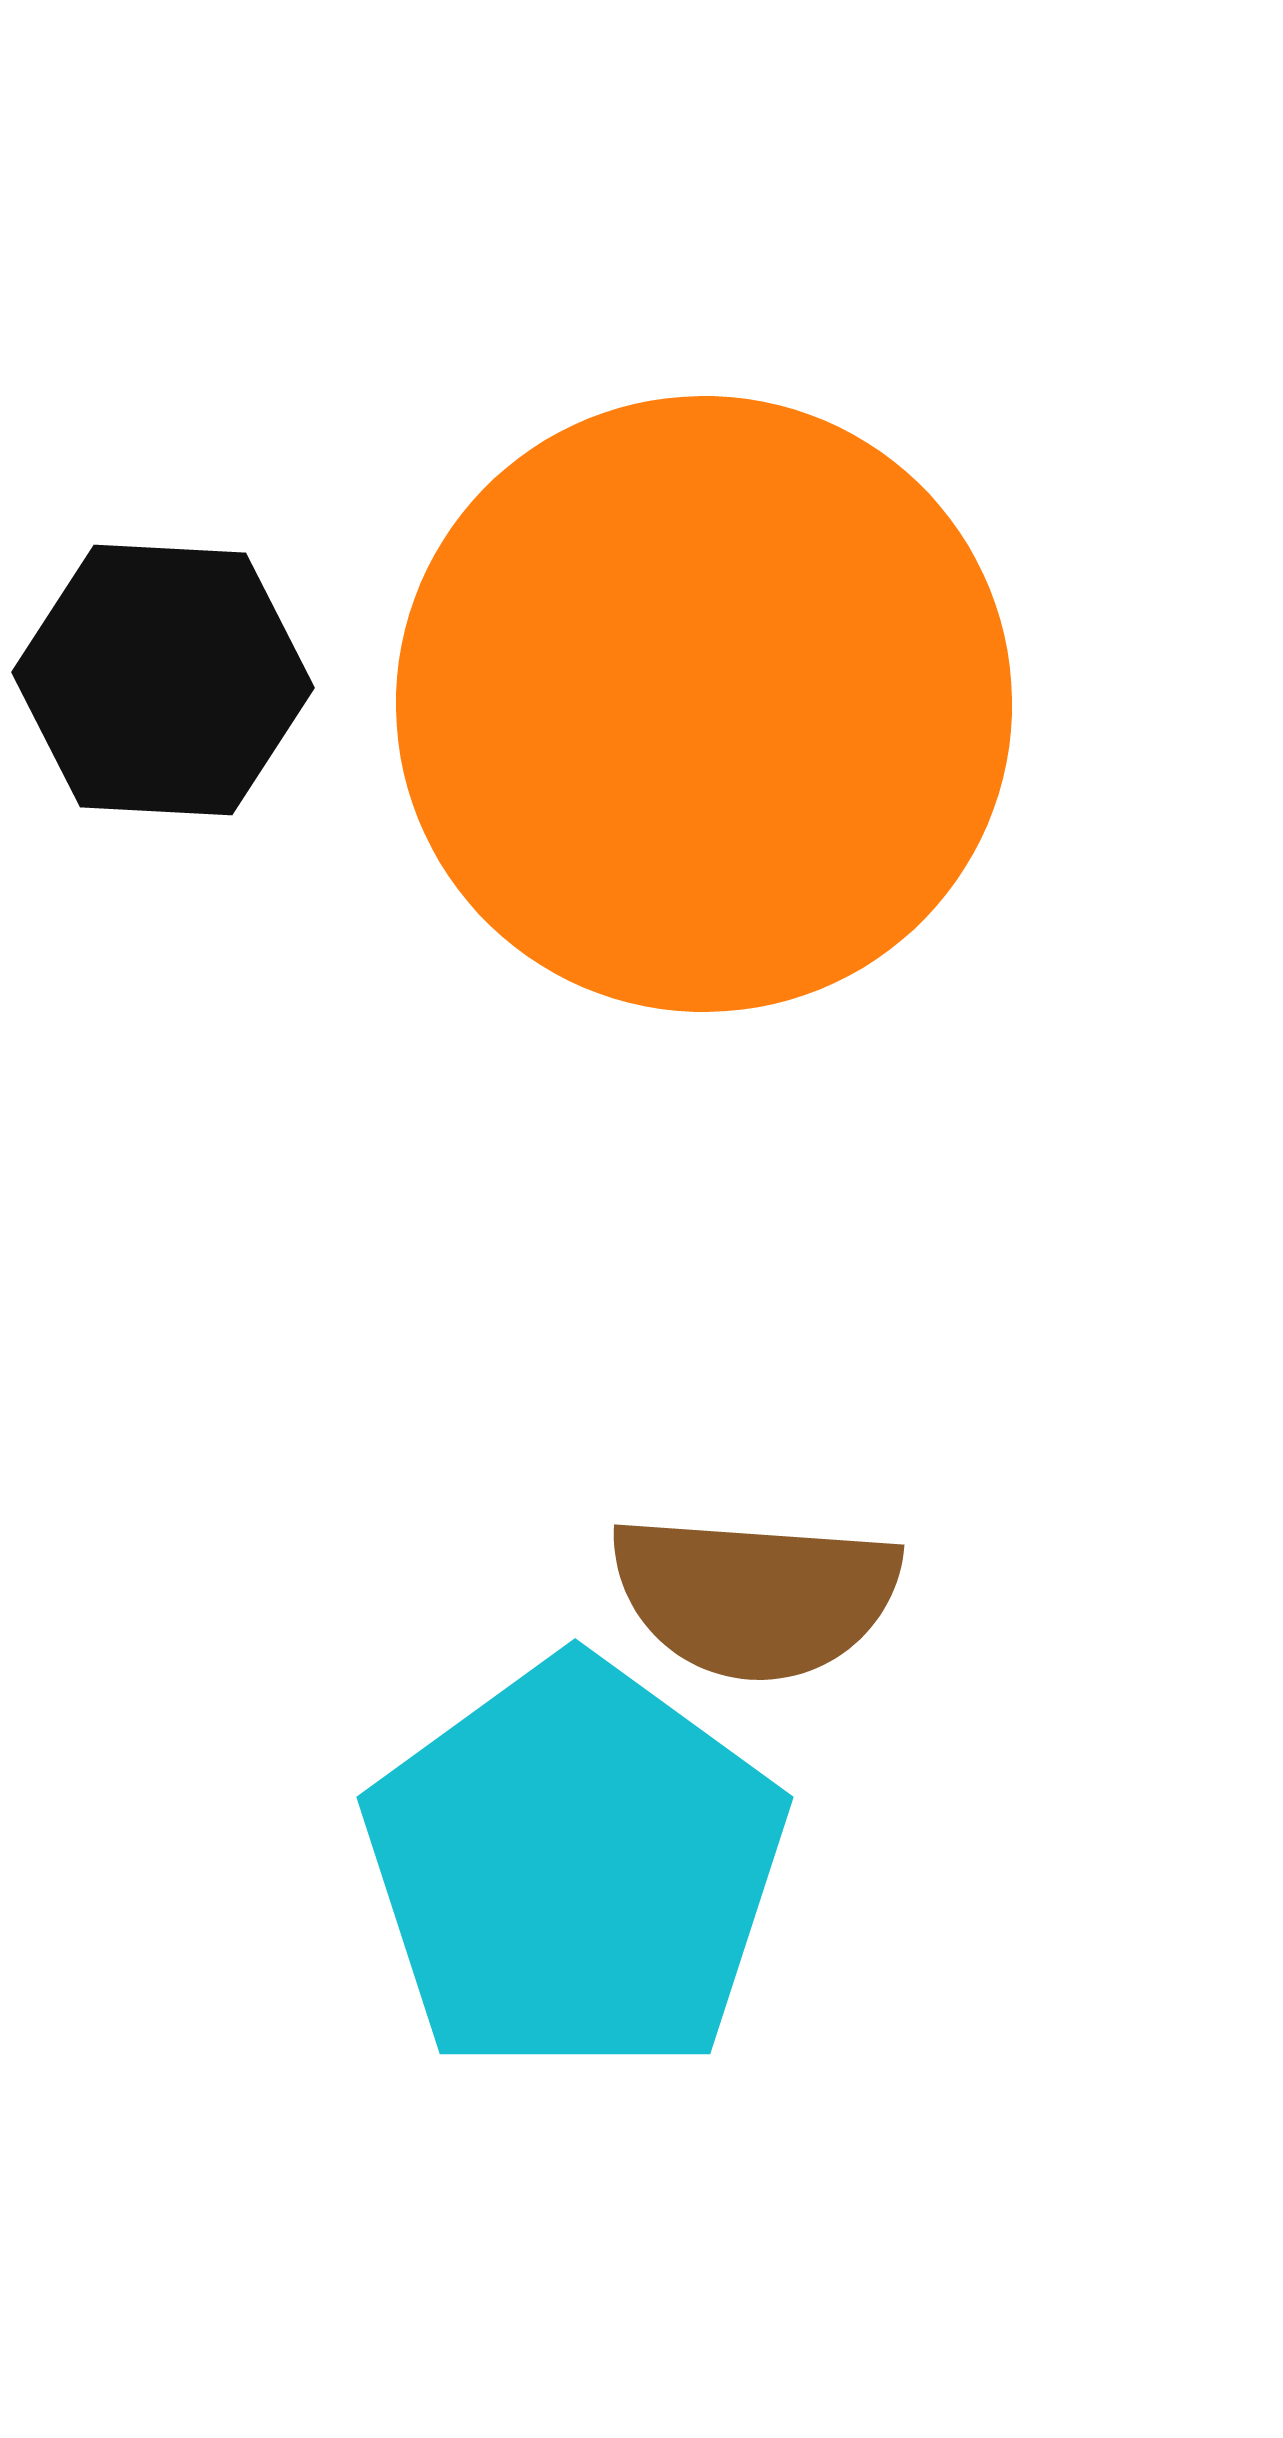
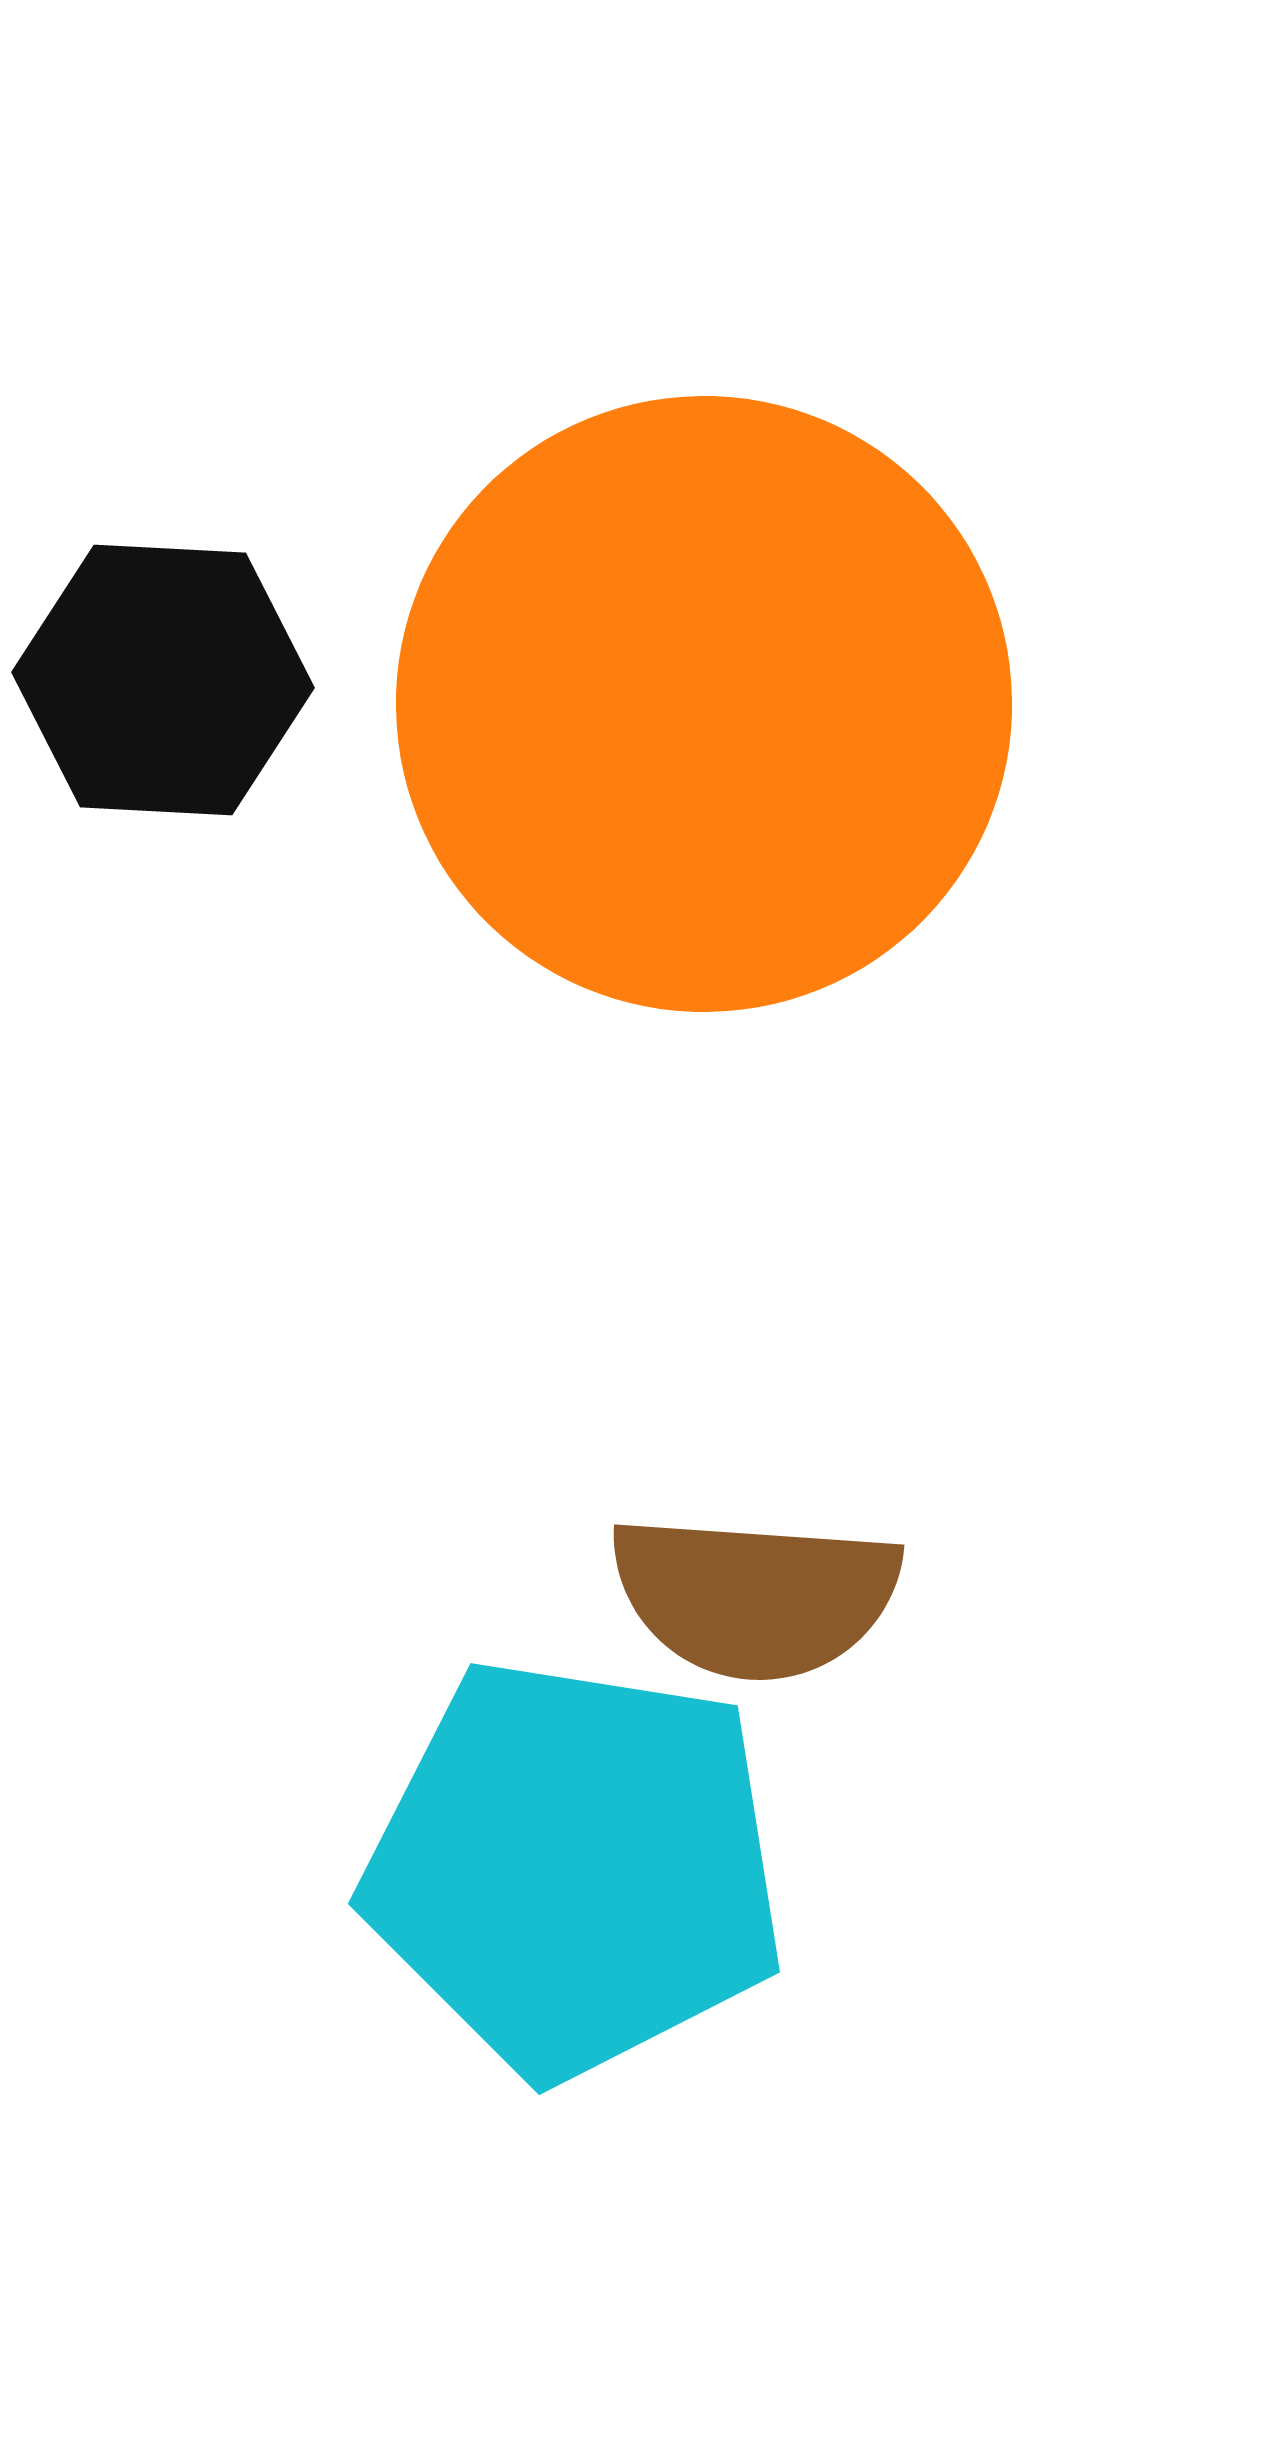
cyan pentagon: rotated 27 degrees counterclockwise
